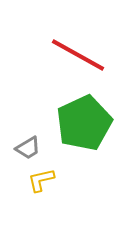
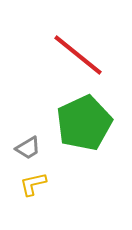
red line: rotated 10 degrees clockwise
yellow L-shape: moved 8 px left, 4 px down
